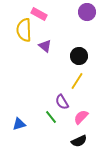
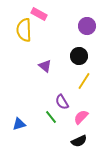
purple circle: moved 14 px down
purple triangle: moved 20 px down
yellow line: moved 7 px right
